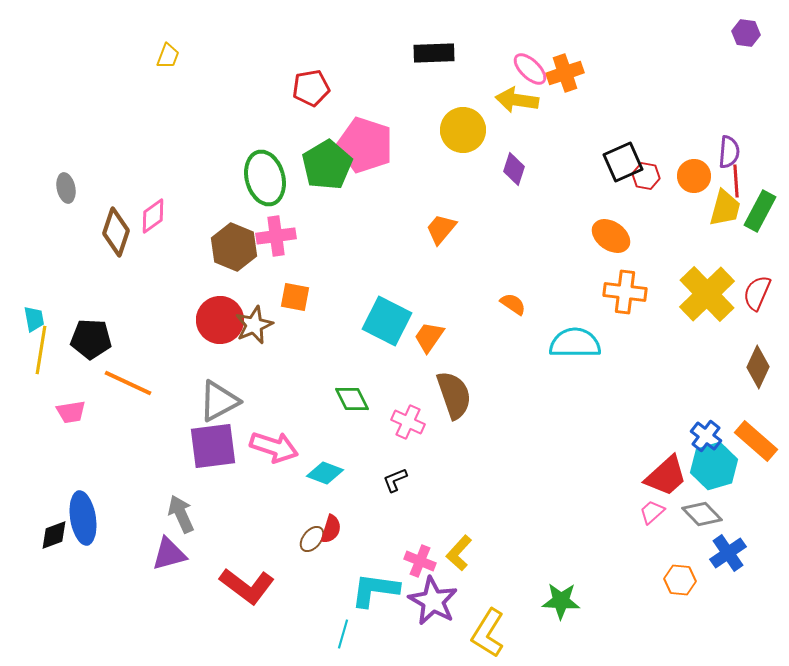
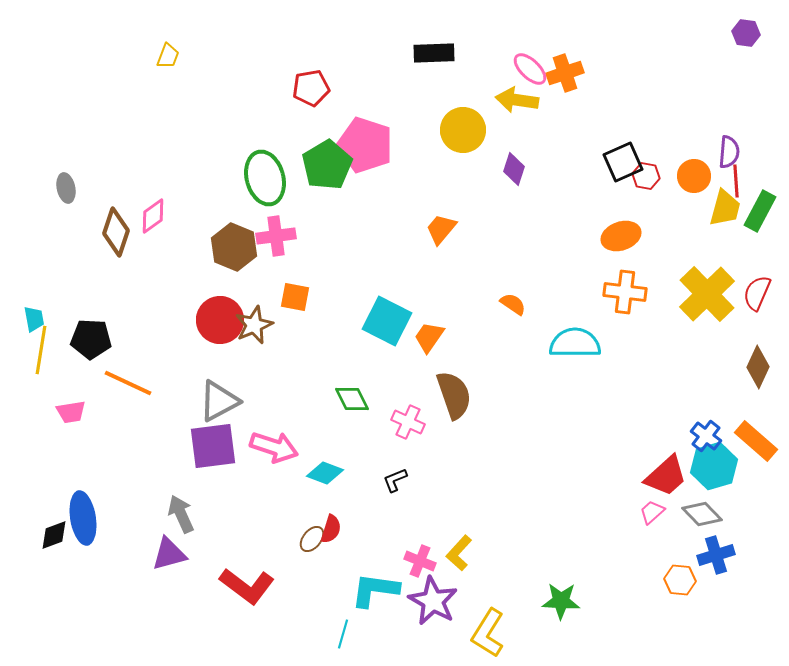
orange ellipse at (611, 236): moved 10 px right; rotated 54 degrees counterclockwise
blue cross at (728, 553): moved 12 px left, 2 px down; rotated 18 degrees clockwise
